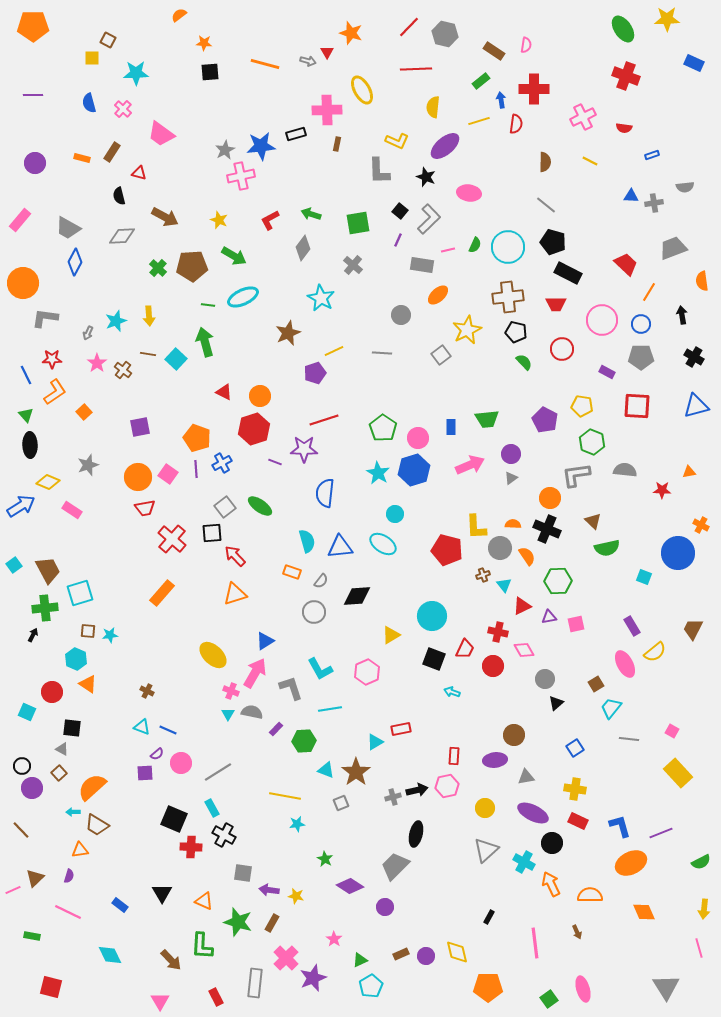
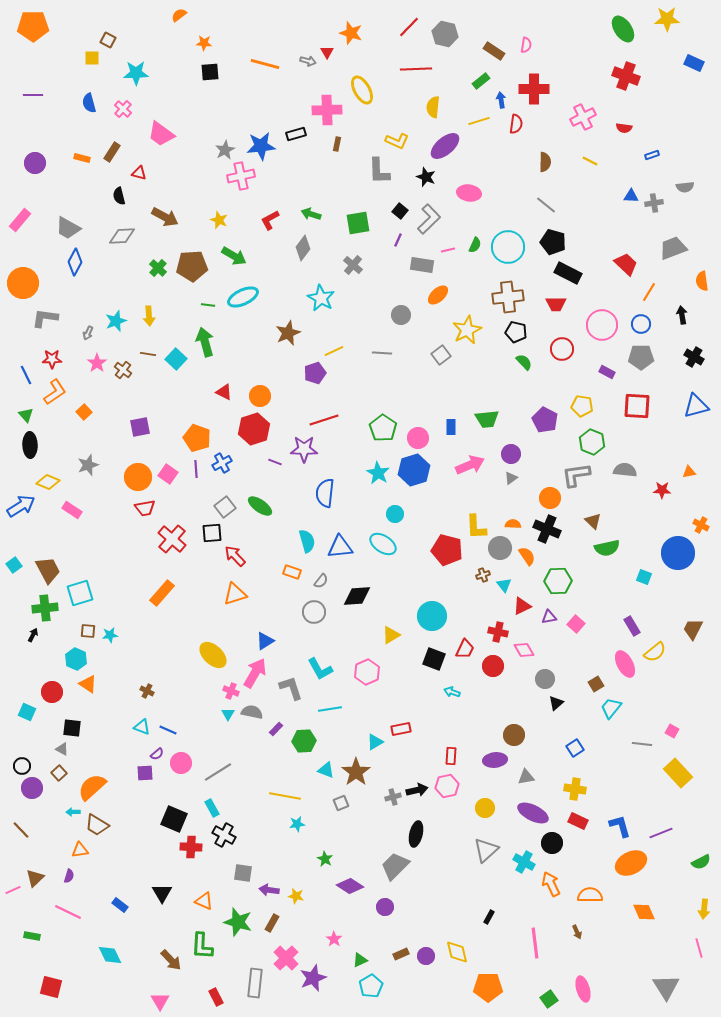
pink circle at (602, 320): moved 5 px down
pink square at (576, 624): rotated 36 degrees counterclockwise
gray line at (629, 739): moved 13 px right, 5 px down
red rectangle at (454, 756): moved 3 px left
